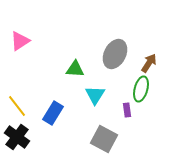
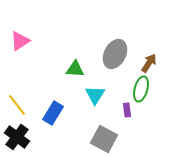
yellow line: moved 1 px up
